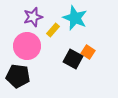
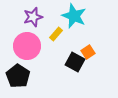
cyan star: moved 1 px left, 2 px up
yellow rectangle: moved 3 px right, 4 px down
orange square: rotated 24 degrees clockwise
black square: moved 2 px right, 3 px down
black pentagon: rotated 25 degrees clockwise
